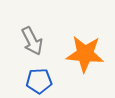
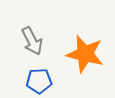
orange star: rotated 9 degrees clockwise
